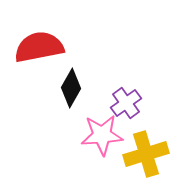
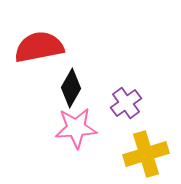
pink star: moved 26 px left, 7 px up
